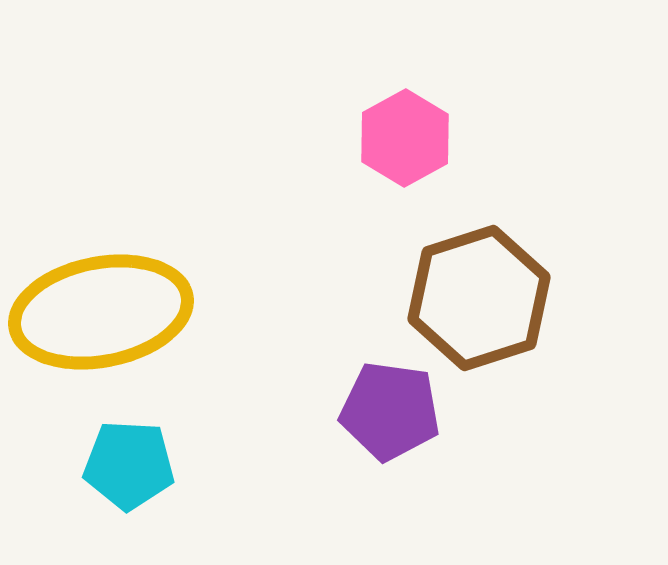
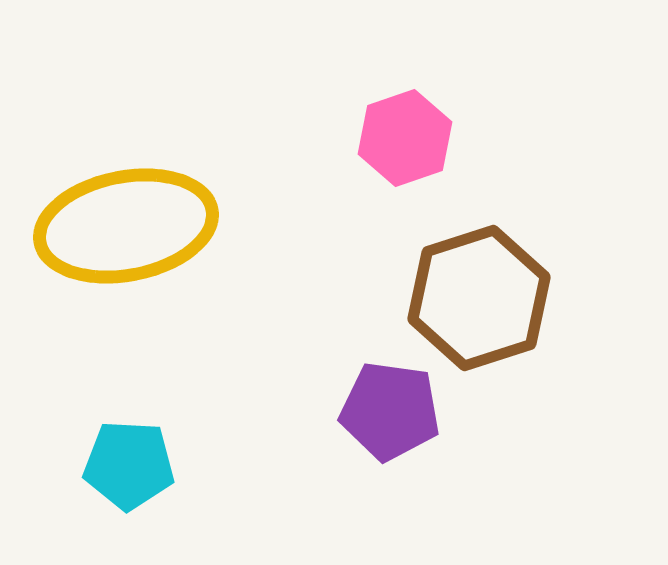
pink hexagon: rotated 10 degrees clockwise
yellow ellipse: moved 25 px right, 86 px up
